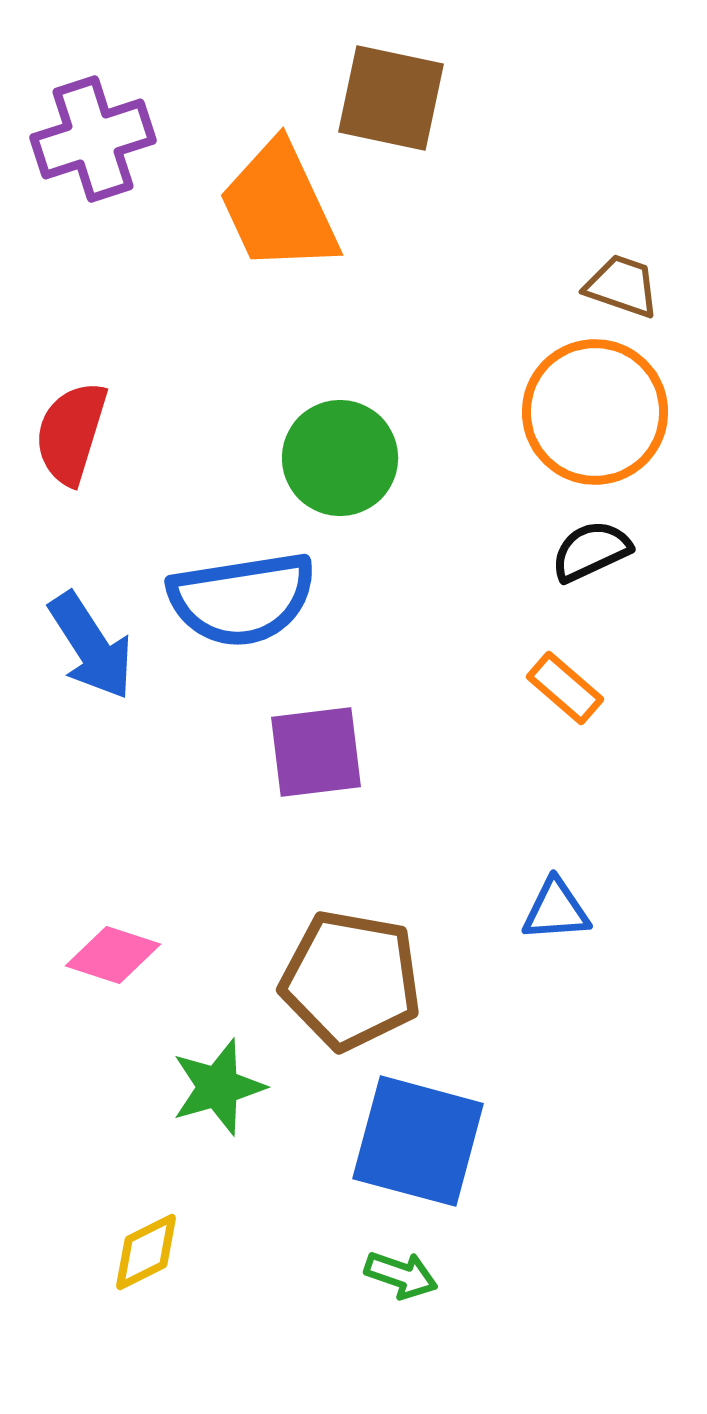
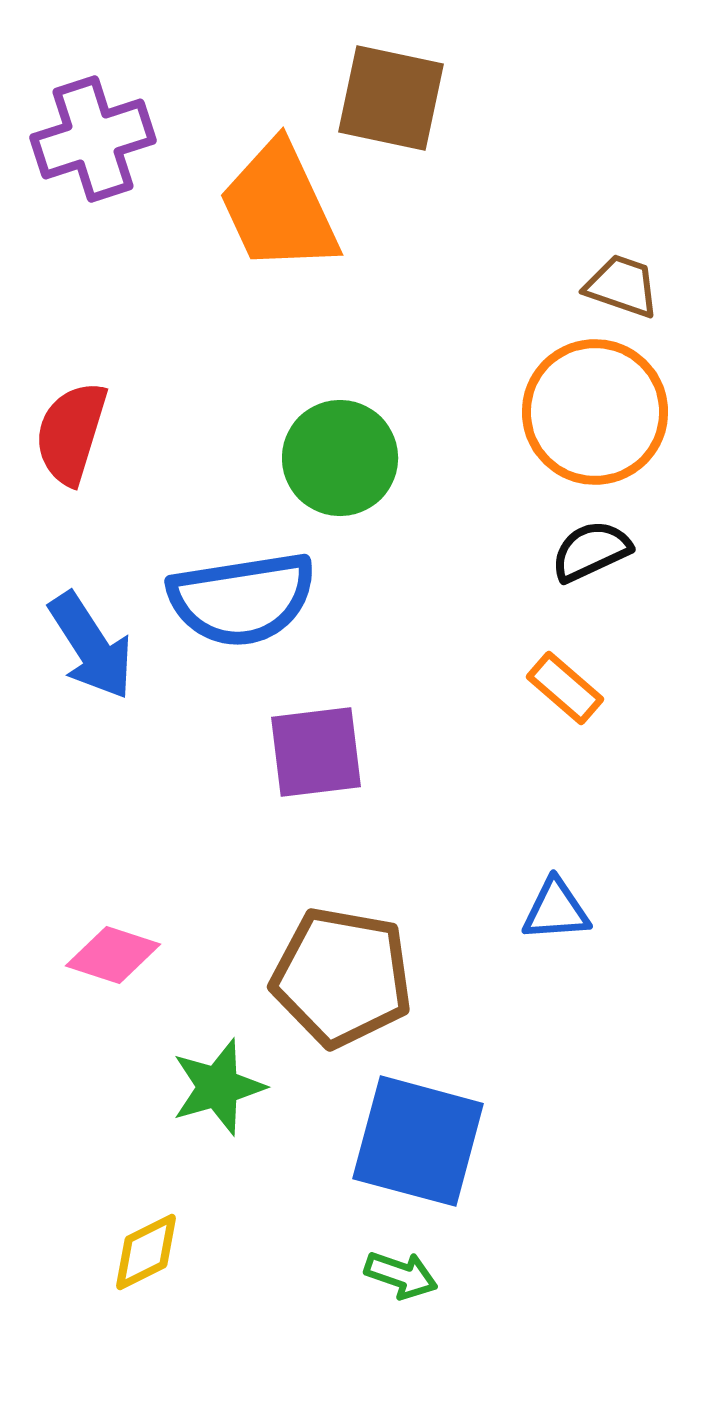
brown pentagon: moved 9 px left, 3 px up
